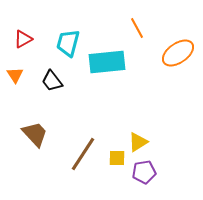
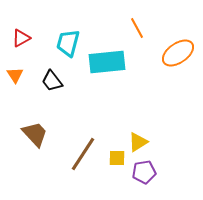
red triangle: moved 2 px left, 1 px up
